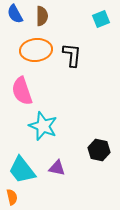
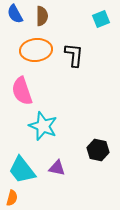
black L-shape: moved 2 px right
black hexagon: moved 1 px left
orange semicircle: moved 1 px down; rotated 28 degrees clockwise
